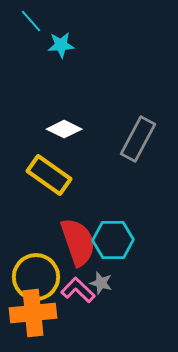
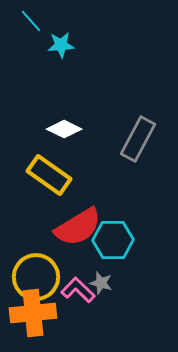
red semicircle: moved 15 px up; rotated 78 degrees clockwise
